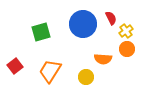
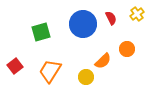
yellow cross: moved 11 px right, 17 px up
orange semicircle: moved 2 px down; rotated 48 degrees counterclockwise
